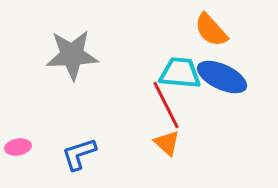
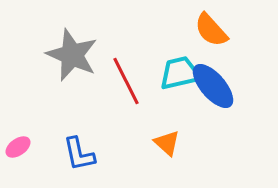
gray star: rotated 26 degrees clockwise
cyan trapezoid: rotated 18 degrees counterclockwise
blue ellipse: moved 9 px left, 9 px down; rotated 24 degrees clockwise
red line: moved 40 px left, 24 px up
pink ellipse: rotated 25 degrees counterclockwise
blue L-shape: rotated 84 degrees counterclockwise
